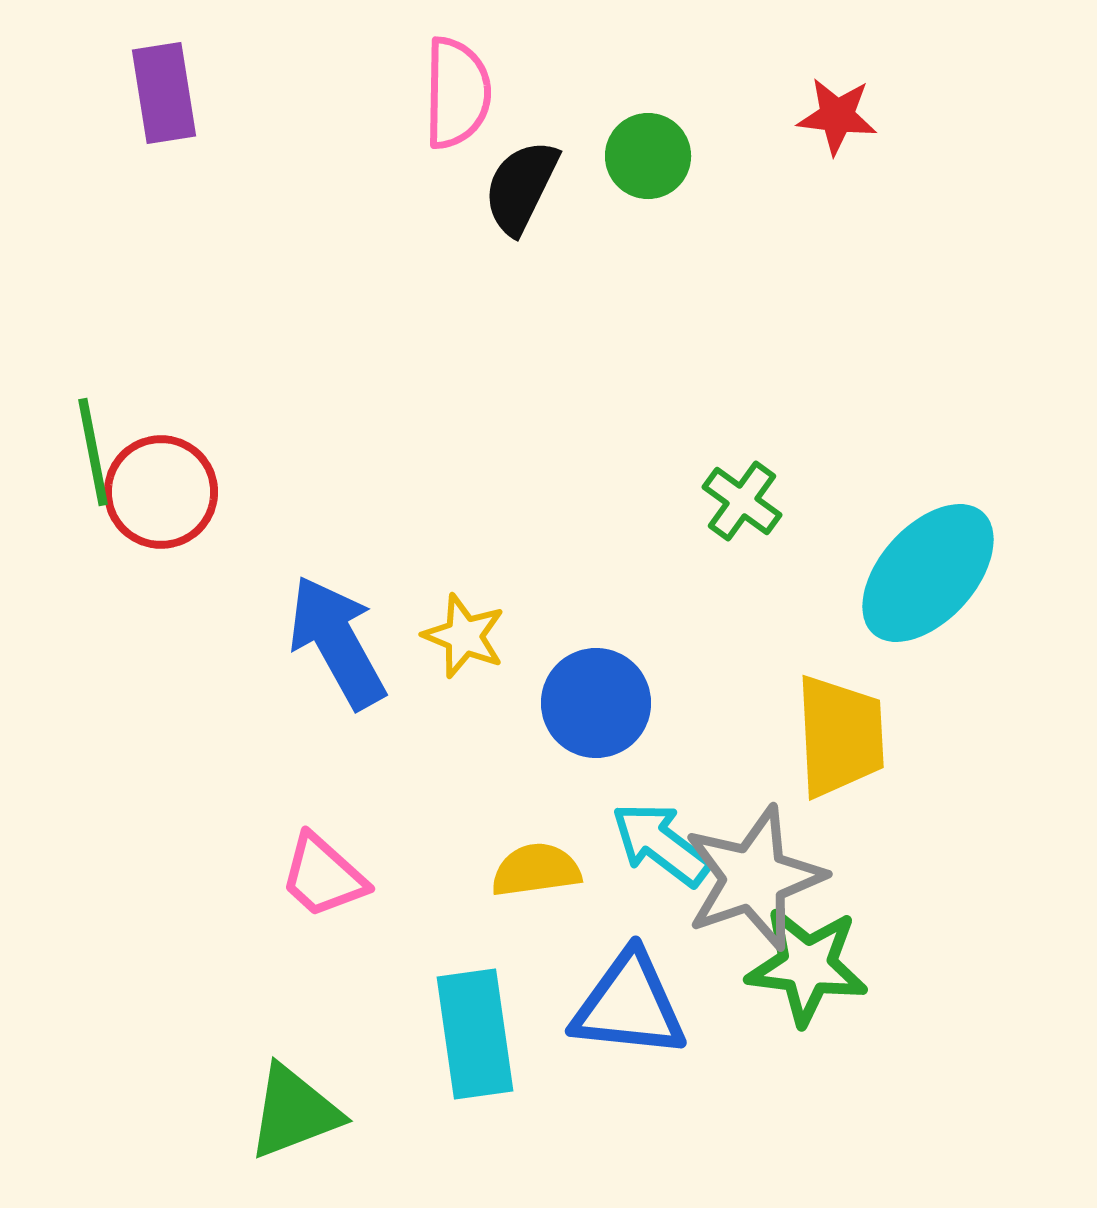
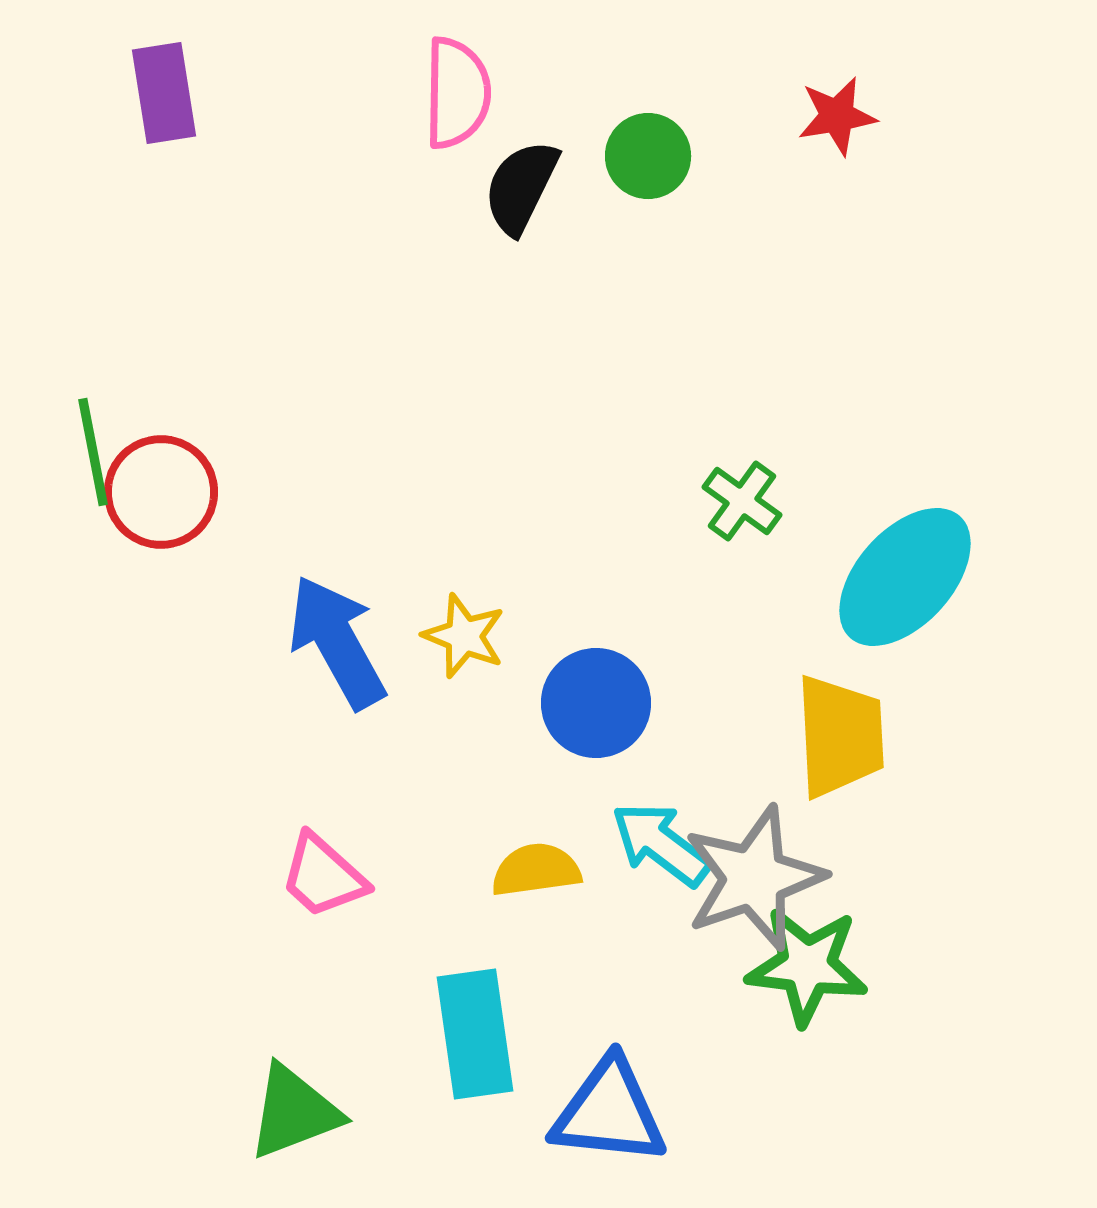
red star: rotated 16 degrees counterclockwise
cyan ellipse: moved 23 px left, 4 px down
blue triangle: moved 20 px left, 107 px down
